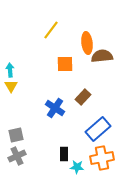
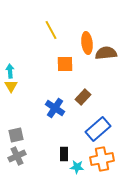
yellow line: rotated 66 degrees counterclockwise
brown semicircle: moved 4 px right, 3 px up
cyan arrow: moved 1 px down
orange cross: moved 1 px down
